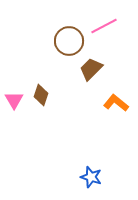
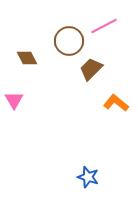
brown diamond: moved 14 px left, 37 px up; rotated 45 degrees counterclockwise
blue star: moved 3 px left
